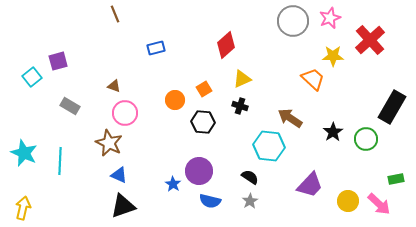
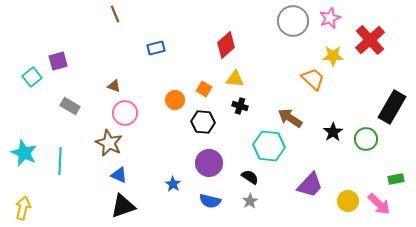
yellow triangle: moved 7 px left; rotated 30 degrees clockwise
orange square: rotated 28 degrees counterclockwise
purple circle: moved 10 px right, 8 px up
